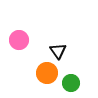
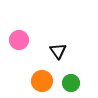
orange circle: moved 5 px left, 8 px down
